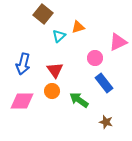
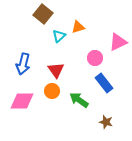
red triangle: moved 1 px right
